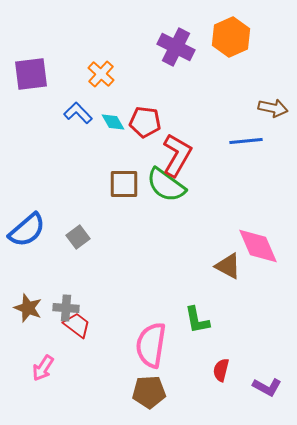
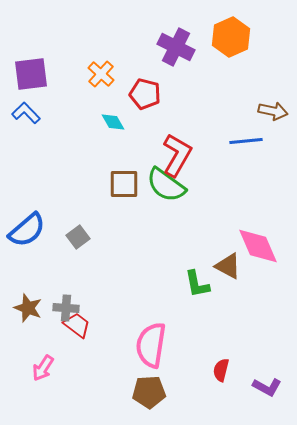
brown arrow: moved 3 px down
blue L-shape: moved 52 px left
red pentagon: moved 28 px up; rotated 8 degrees clockwise
green L-shape: moved 36 px up
